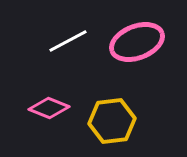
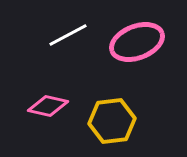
white line: moved 6 px up
pink diamond: moved 1 px left, 2 px up; rotated 9 degrees counterclockwise
